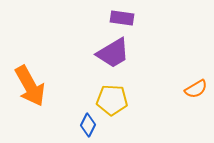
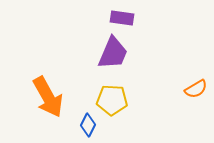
purple trapezoid: rotated 36 degrees counterclockwise
orange arrow: moved 18 px right, 11 px down
